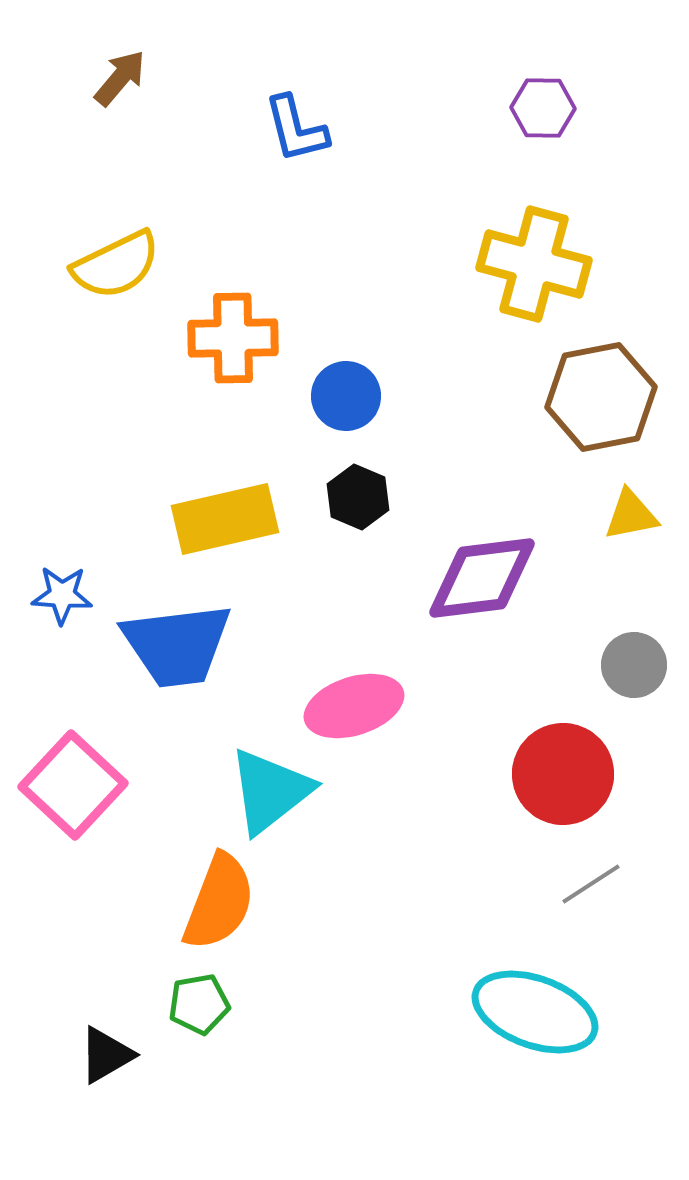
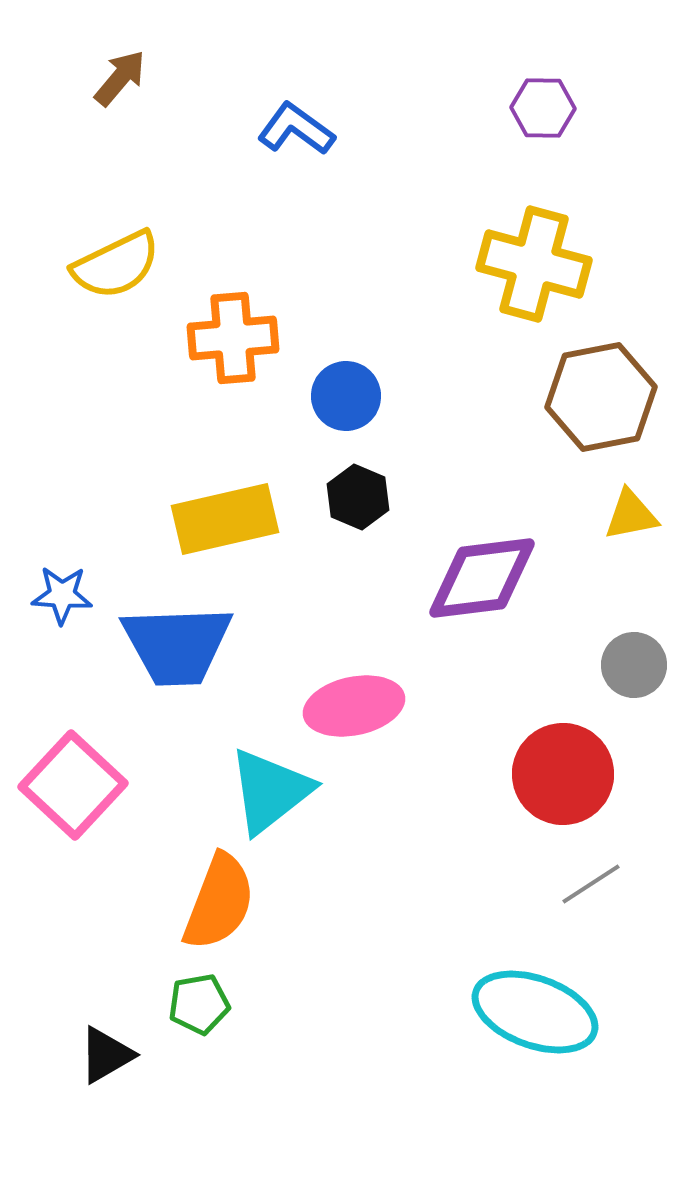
blue L-shape: rotated 140 degrees clockwise
orange cross: rotated 4 degrees counterclockwise
blue trapezoid: rotated 5 degrees clockwise
pink ellipse: rotated 6 degrees clockwise
